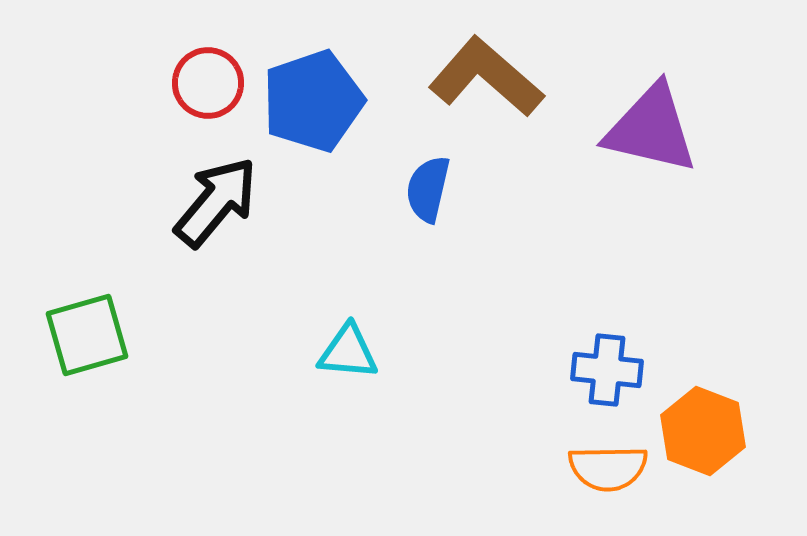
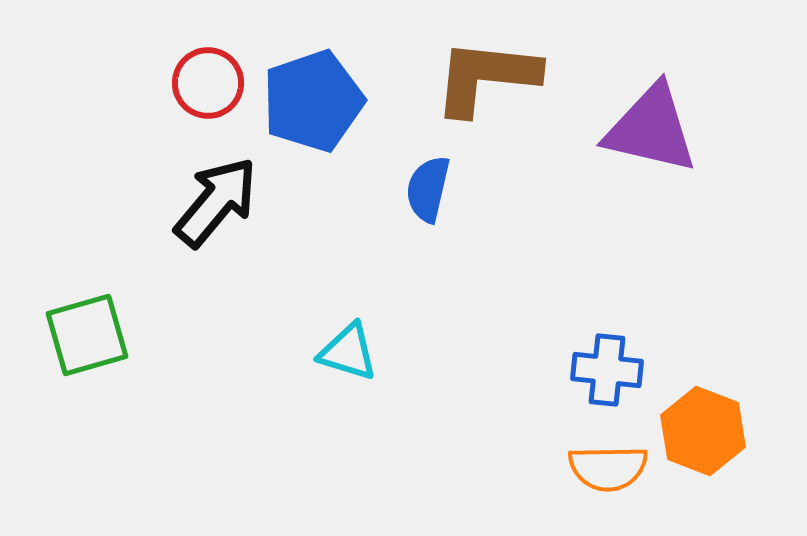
brown L-shape: rotated 35 degrees counterclockwise
cyan triangle: rotated 12 degrees clockwise
